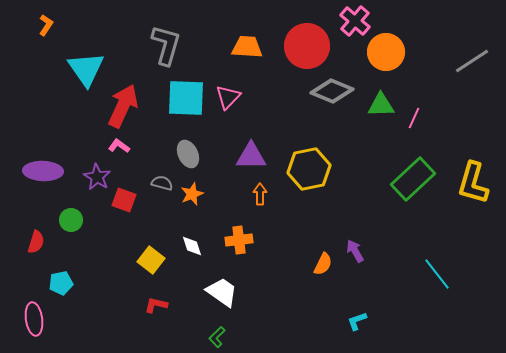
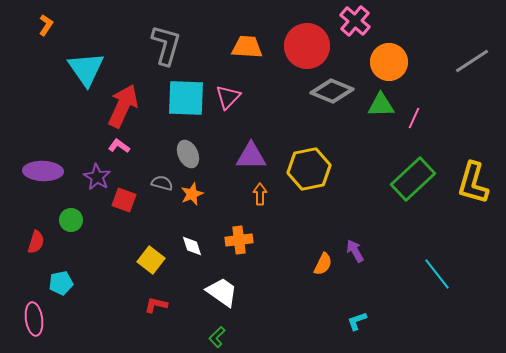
orange circle: moved 3 px right, 10 px down
